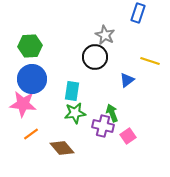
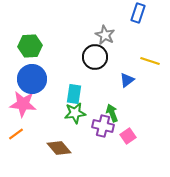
cyan rectangle: moved 2 px right, 3 px down
orange line: moved 15 px left
brown diamond: moved 3 px left
